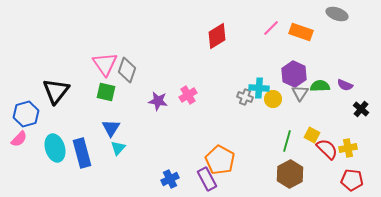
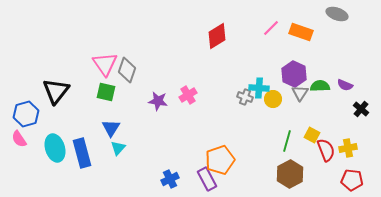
pink semicircle: rotated 102 degrees clockwise
red semicircle: moved 1 px left, 1 px down; rotated 25 degrees clockwise
orange pentagon: rotated 24 degrees clockwise
